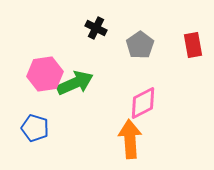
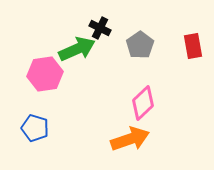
black cross: moved 4 px right
red rectangle: moved 1 px down
green arrow: moved 2 px right, 34 px up
pink diamond: rotated 16 degrees counterclockwise
orange arrow: rotated 75 degrees clockwise
